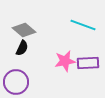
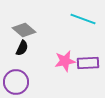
cyan line: moved 6 px up
